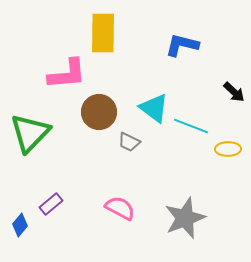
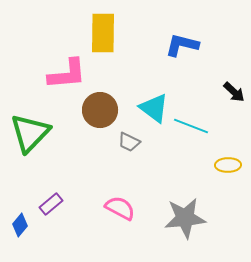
brown circle: moved 1 px right, 2 px up
yellow ellipse: moved 16 px down
gray star: rotated 15 degrees clockwise
